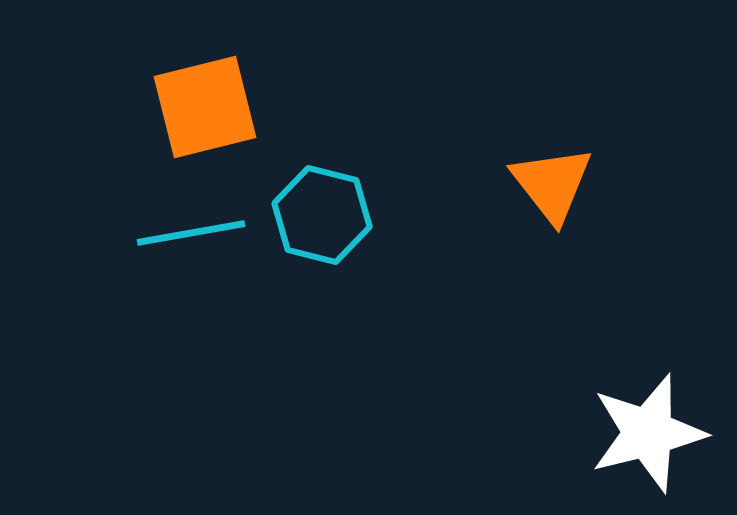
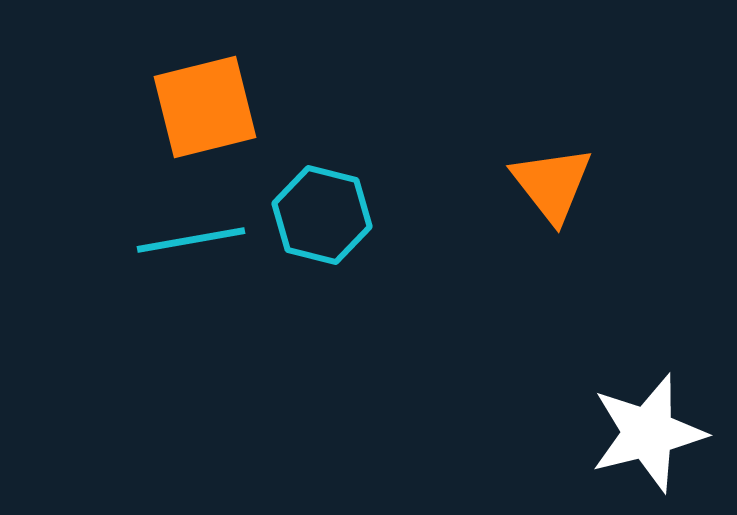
cyan line: moved 7 px down
